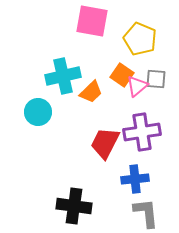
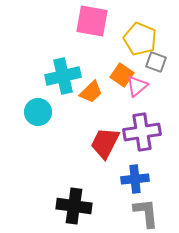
gray square: moved 17 px up; rotated 15 degrees clockwise
